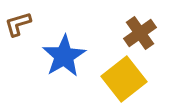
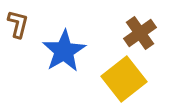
brown L-shape: rotated 120 degrees clockwise
blue star: moved 5 px up
